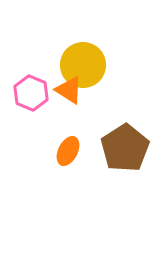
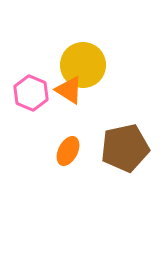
brown pentagon: rotated 21 degrees clockwise
